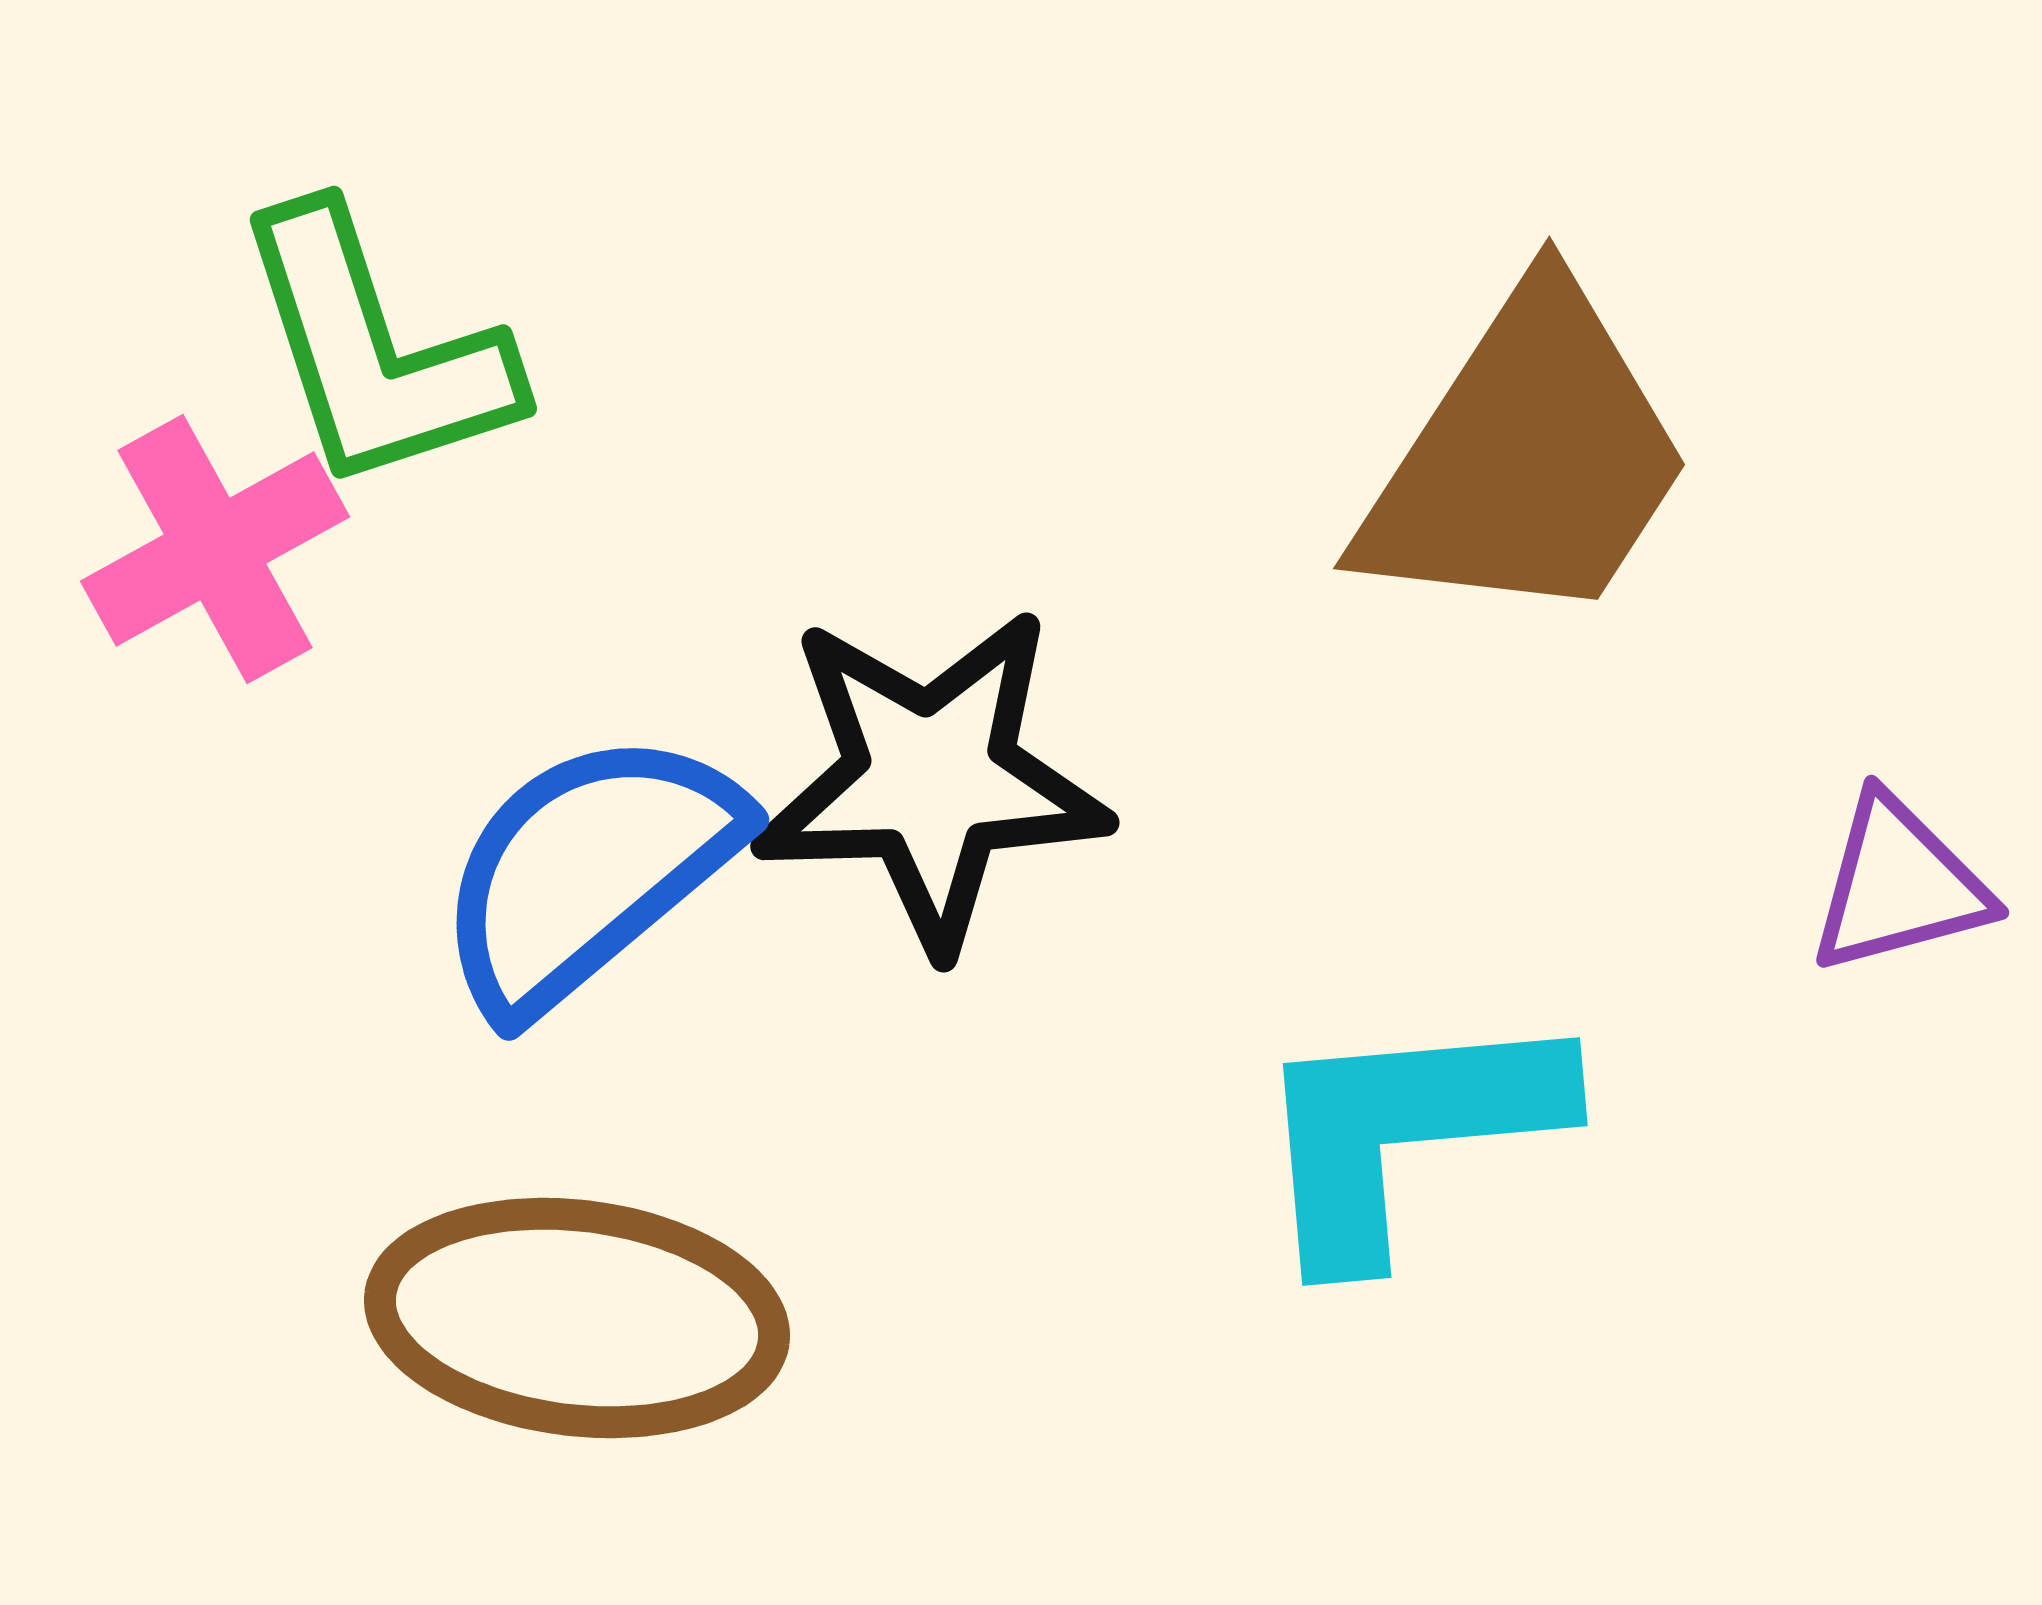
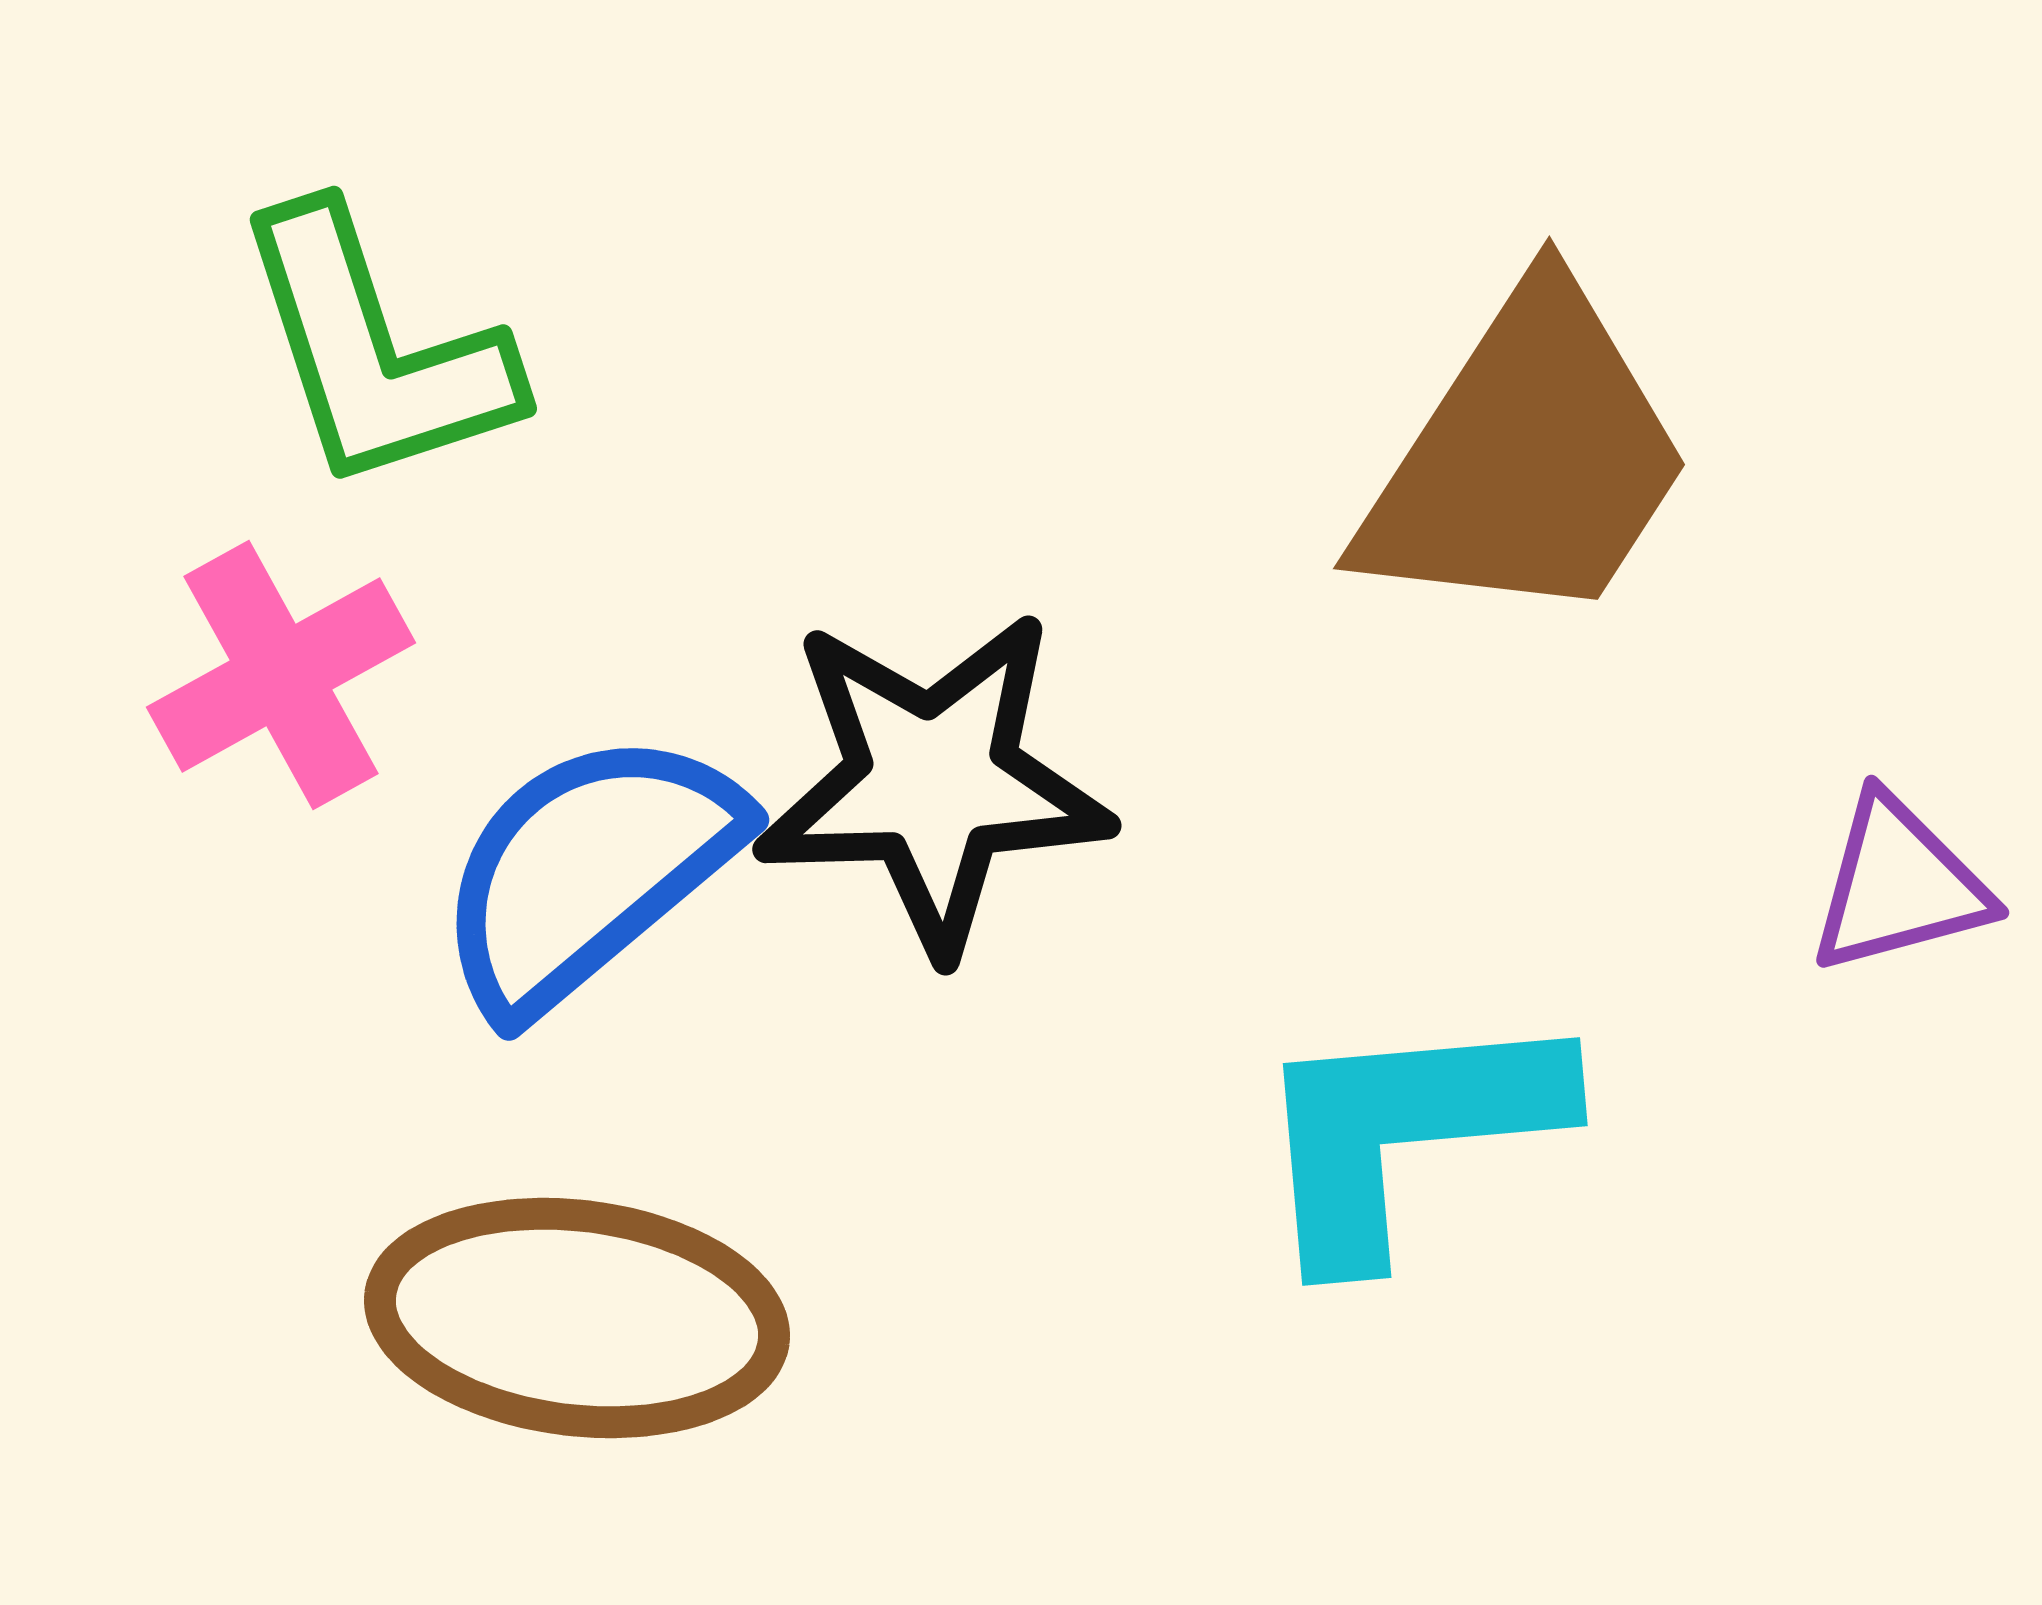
pink cross: moved 66 px right, 126 px down
black star: moved 2 px right, 3 px down
